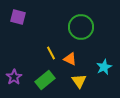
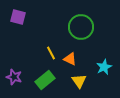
purple star: rotated 21 degrees counterclockwise
